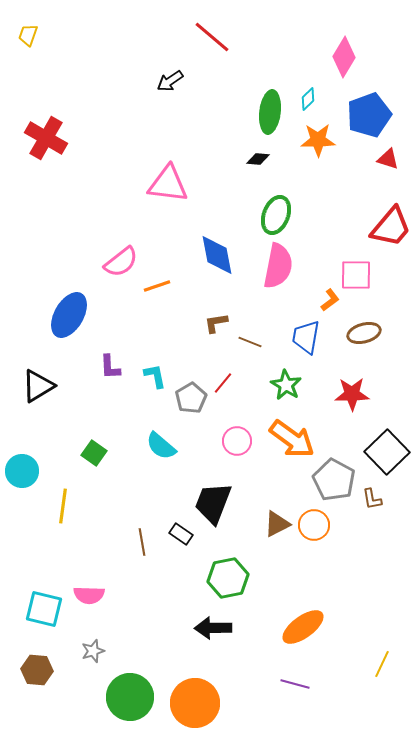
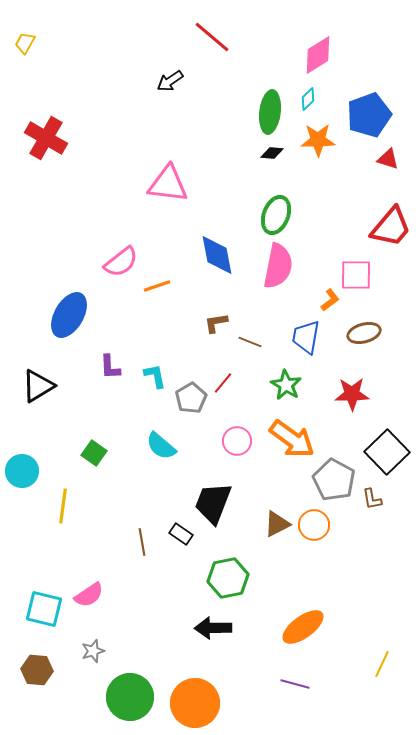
yellow trapezoid at (28, 35): moved 3 px left, 8 px down; rotated 10 degrees clockwise
pink diamond at (344, 57): moved 26 px left, 2 px up; rotated 27 degrees clockwise
black diamond at (258, 159): moved 14 px right, 6 px up
pink semicircle at (89, 595): rotated 36 degrees counterclockwise
